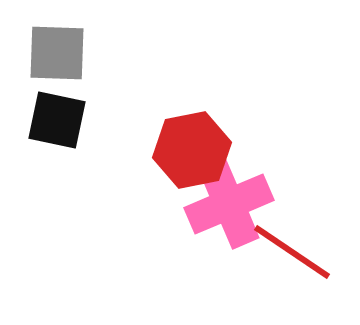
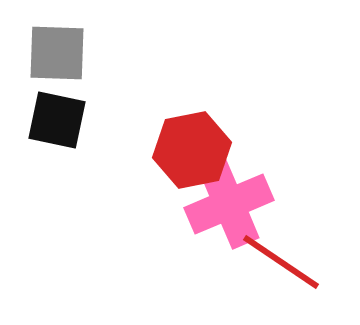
red line: moved 11 px left, 10 px down
